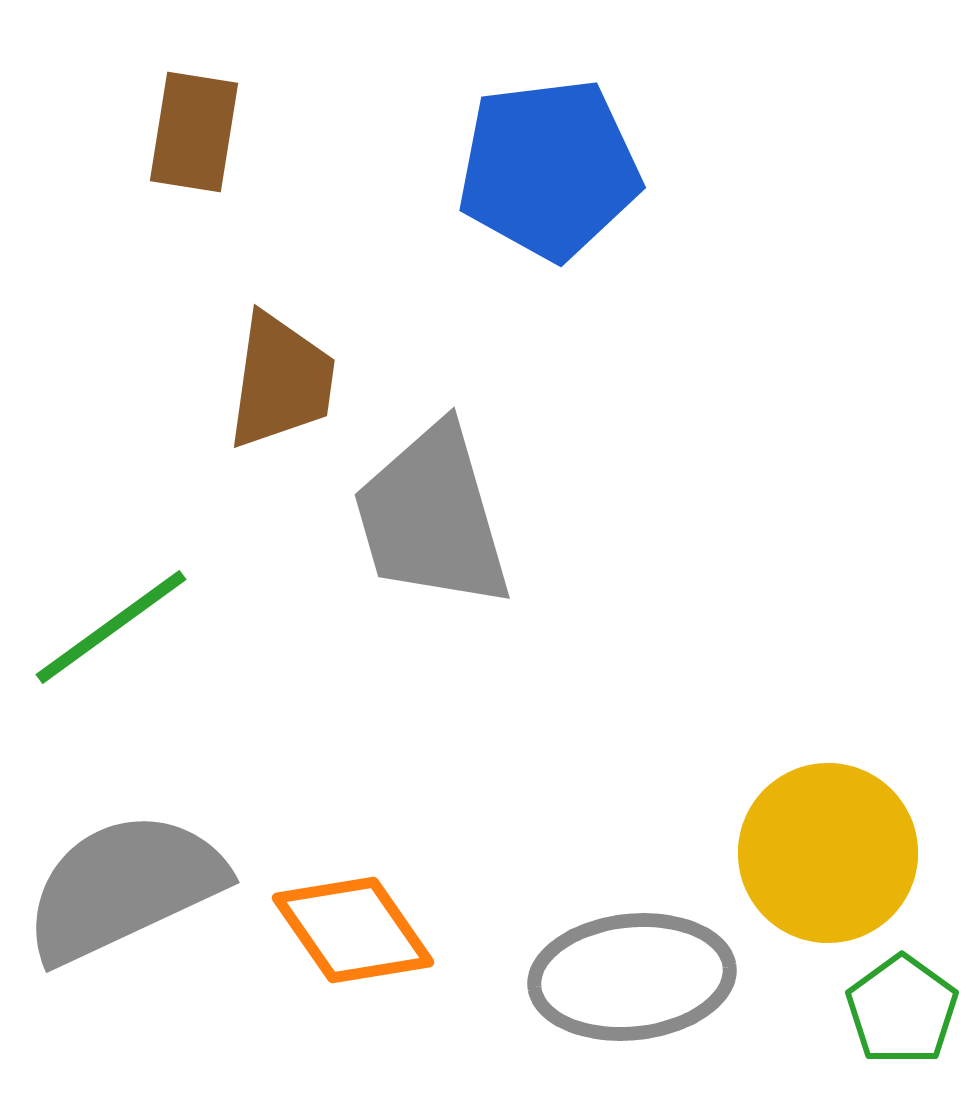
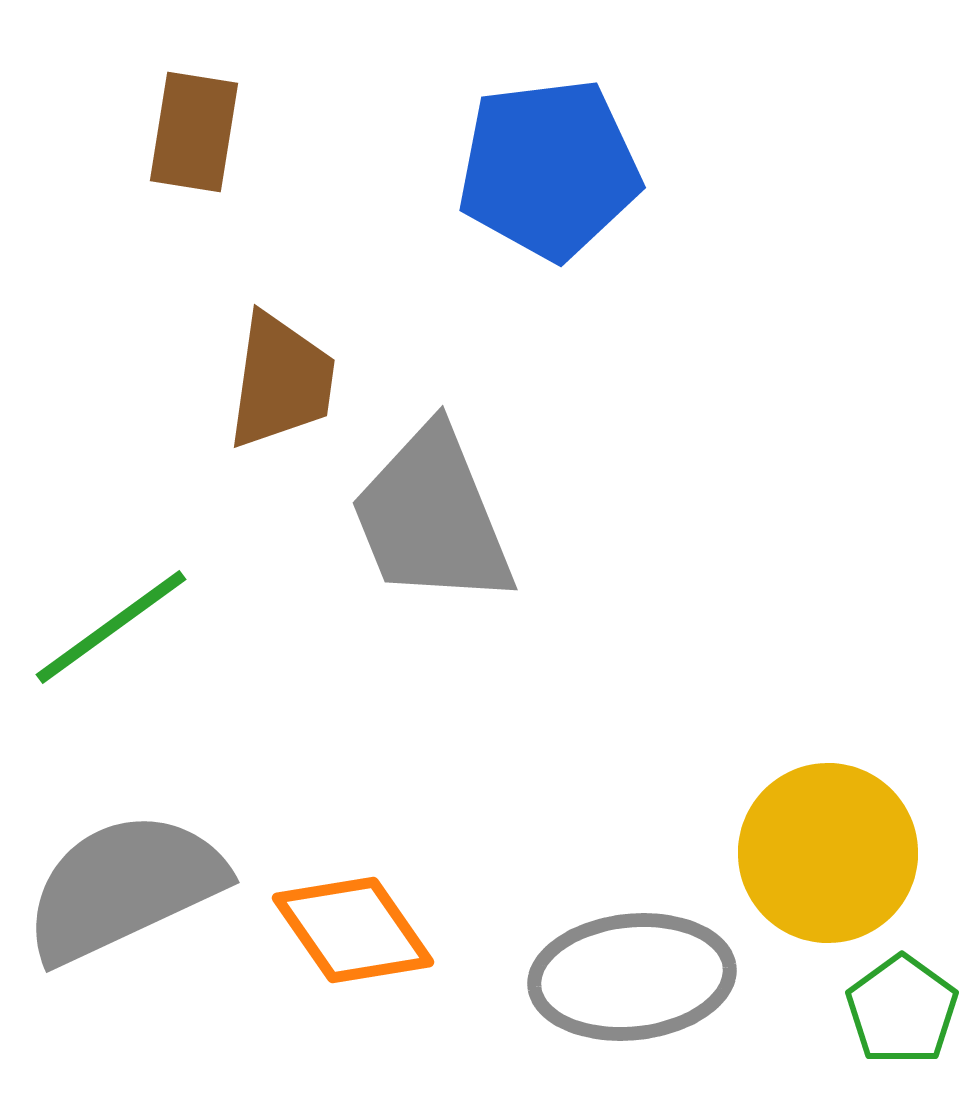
gray trapezoid: rotated 6 degrees counterclockwise
